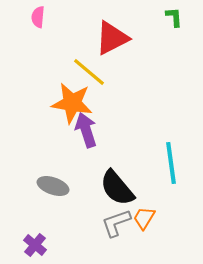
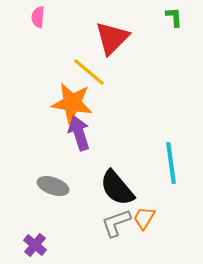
red triangle: rotated 18 degrees counterclockwise
purple arrow: moved 7 px left, 3 px down
